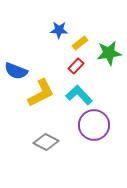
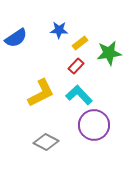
blue semicircle: moved 33 px up; rotated 55 degrees counterclockwise
